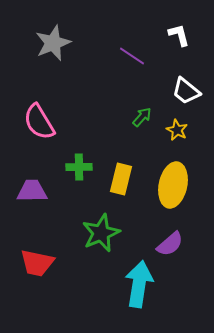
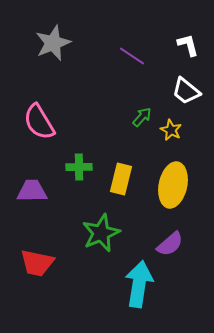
white L-shape: moved 9 px right, 10 px down
yellow star: moved 6 px left
